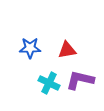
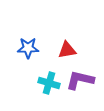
blue star: moved 2 px left
cyan cross: rotated 10 degrees counterclockwise
